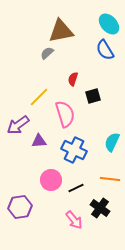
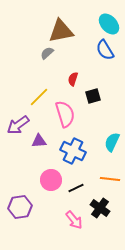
blue cross: moved 1 px left, 1 px down
